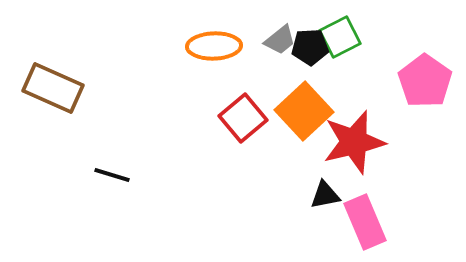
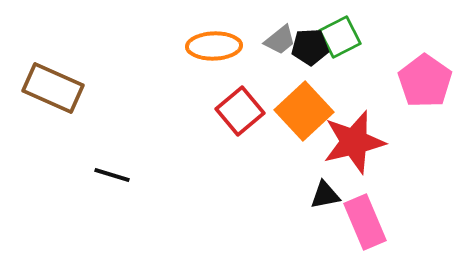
red square: moved 3 px left, 7 px up
